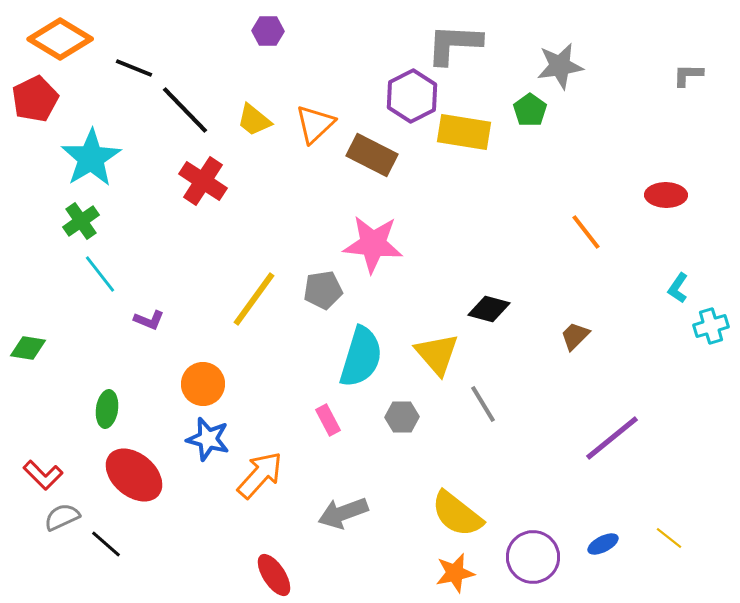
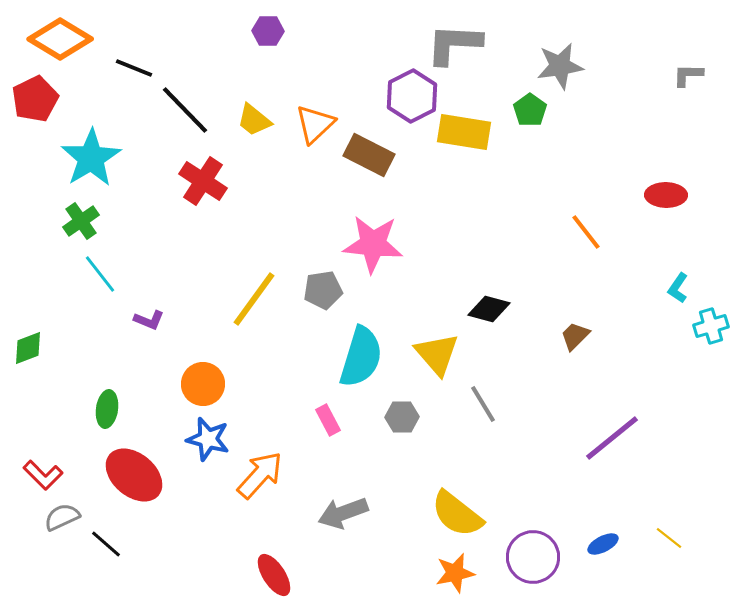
brown rectangle at (372, 155): moved 3 px left
green diamond at (28, 348): rotated 30 degrees counterclockwise
